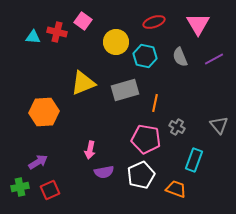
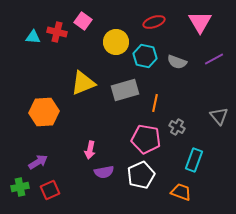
pink triangle: moved 2 px right, 2 px up
gray semicircle: moved 3 px left, 5 px down; rotated 48 degrees counterclockwise
gray triangle: moved 9 px up
orange trapezoid: moved 5 px right, 3 px down
